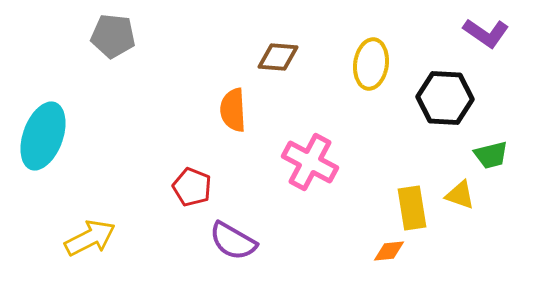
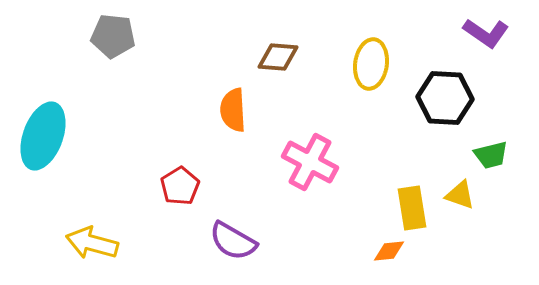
red pentagon: moved 12 px left, 1 px up; rotated 18 degrees clockwise
yellow arrow: moved 2 px right, 5 px down; rotated 138 degrees counterclockwise
